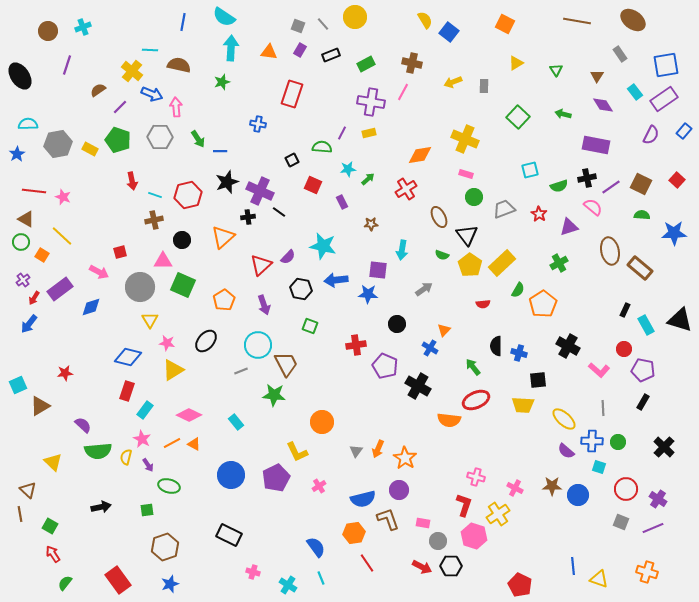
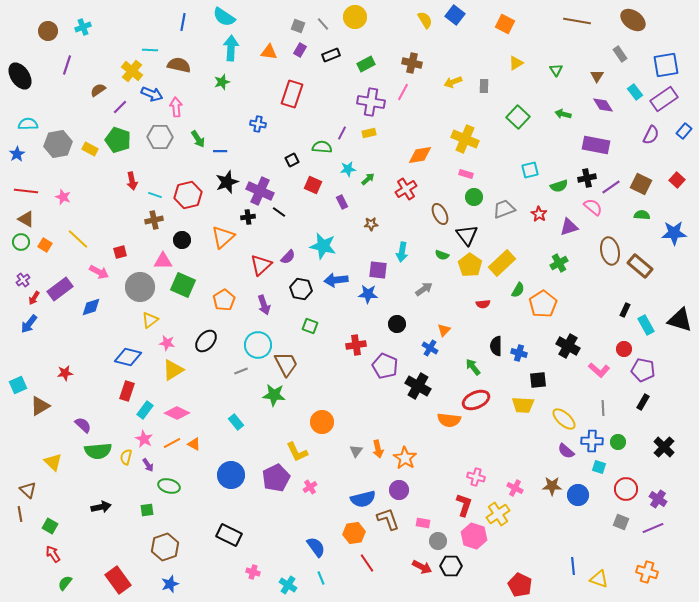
blue square at (449, 32): moved 6 px right, 17 px up
red line at (34, 191): moved 8 px left
brown ellipse at (439, 217): moved 1 px right, 3 px up
yellow line at (62, 236): moved 16 px right, 3 px down
cyan arrow at (402, 250): moved 2 px down
orange square at (42, 255): moved 3 px right, 10 px up
brown rectangle at (640, 268): moved 2 px up
yellow triangle at (150, 320): rotated 24 degrees clockwise
pink diamond at (189, 415): moved 12 px left, 2 px up
pink star at (142, 439): moved 2 px right
orange arrow at (378, 449): rotated 36 degrees counterclockwise
pink cross at (319, 486): moved 9 px left, 1 px down
